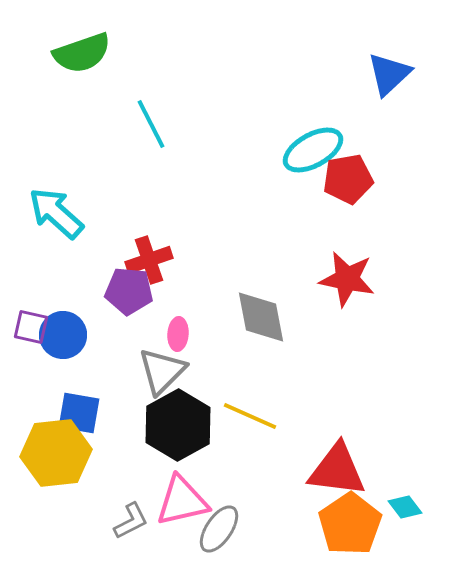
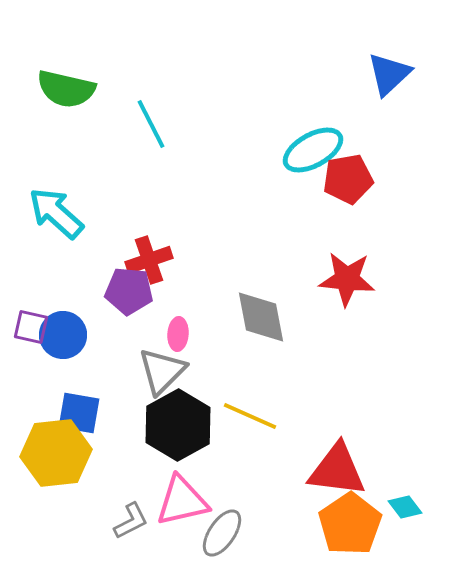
green semicircle: moved 16 px left, 36 px down; rotated 32 degrees clockwise
red star: rotated 6 degrees counterclockwise
gray ellipse: moved 3 px right, 4 px down
